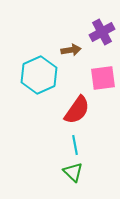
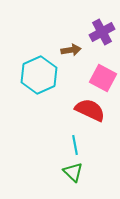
pink square: rotated 36 degrees clockwise
red semicircle: moved 13 px right; rotated 100 degrees counterclockwise
